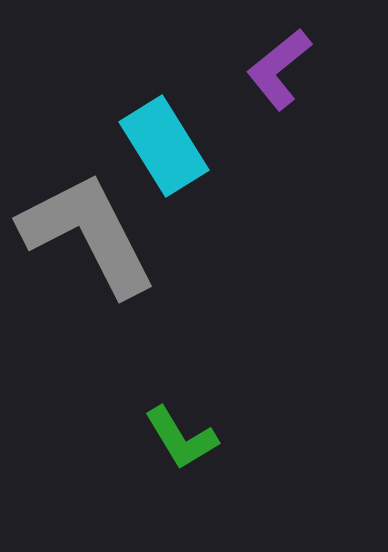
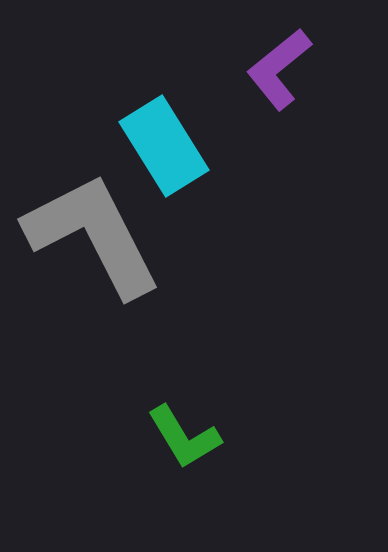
gray L-shape: moved 5 px right, 1 px down
green L-shape: moved 3 px right, 1 px up
